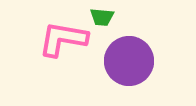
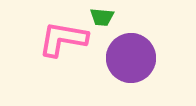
purple circle: moved 2 px right, 3 px up
